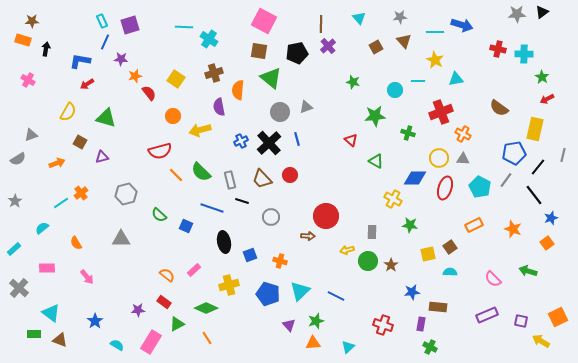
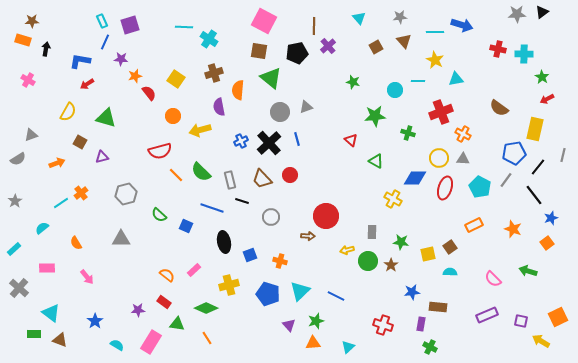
brown line at (321, 24): moved 7 px left, 2 px down
green star at (410, 225): moved 9 px left, 17 px down
green triangle at (177, 324): rotated 35 degrees clockwise
